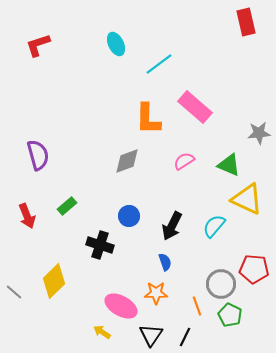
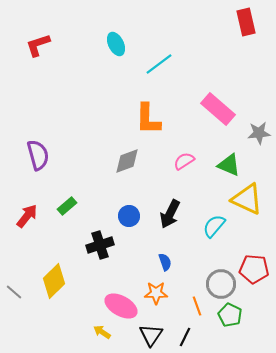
pink rectangle: moved 23 px right, 2 px down
red arrow: rotated 120 degrees counterclockwise
black arrow: moved 2 px left, 12 px up
black cross: rotated 36 degrees counterclockwise
